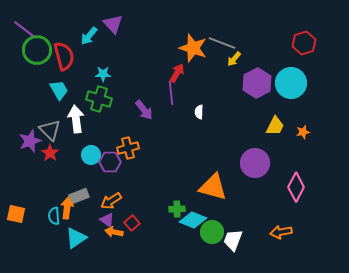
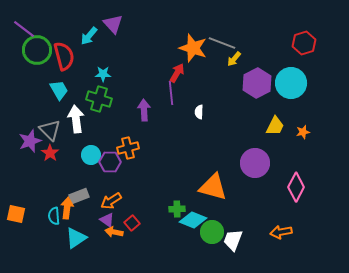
purple arrow at (144, 110): rotated 145 degrees counterclockwise
